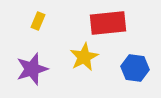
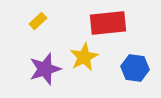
yellow rectangle: rotated 24 degrees clockwise
purple star: moved 13 px right
